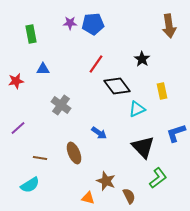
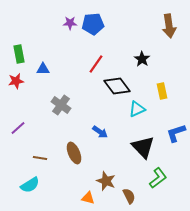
green rectangle: moved 12 px left, 20 px down
blue arrow: moved 1 px right, 1 px up
